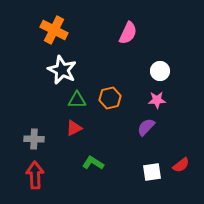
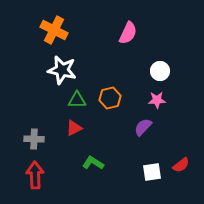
white star: rotated 12 degrees counterclockwise
purple semicircle: moved 3 px left
